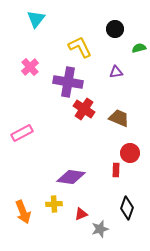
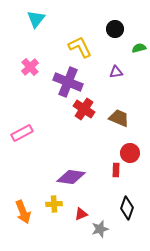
purple cross: rotated 12 degrees clockwise
